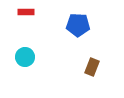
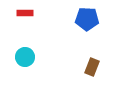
red rectangle: moved 1 px left, 1 px down
blue pentagon: moved 9 px right, 6 px up
